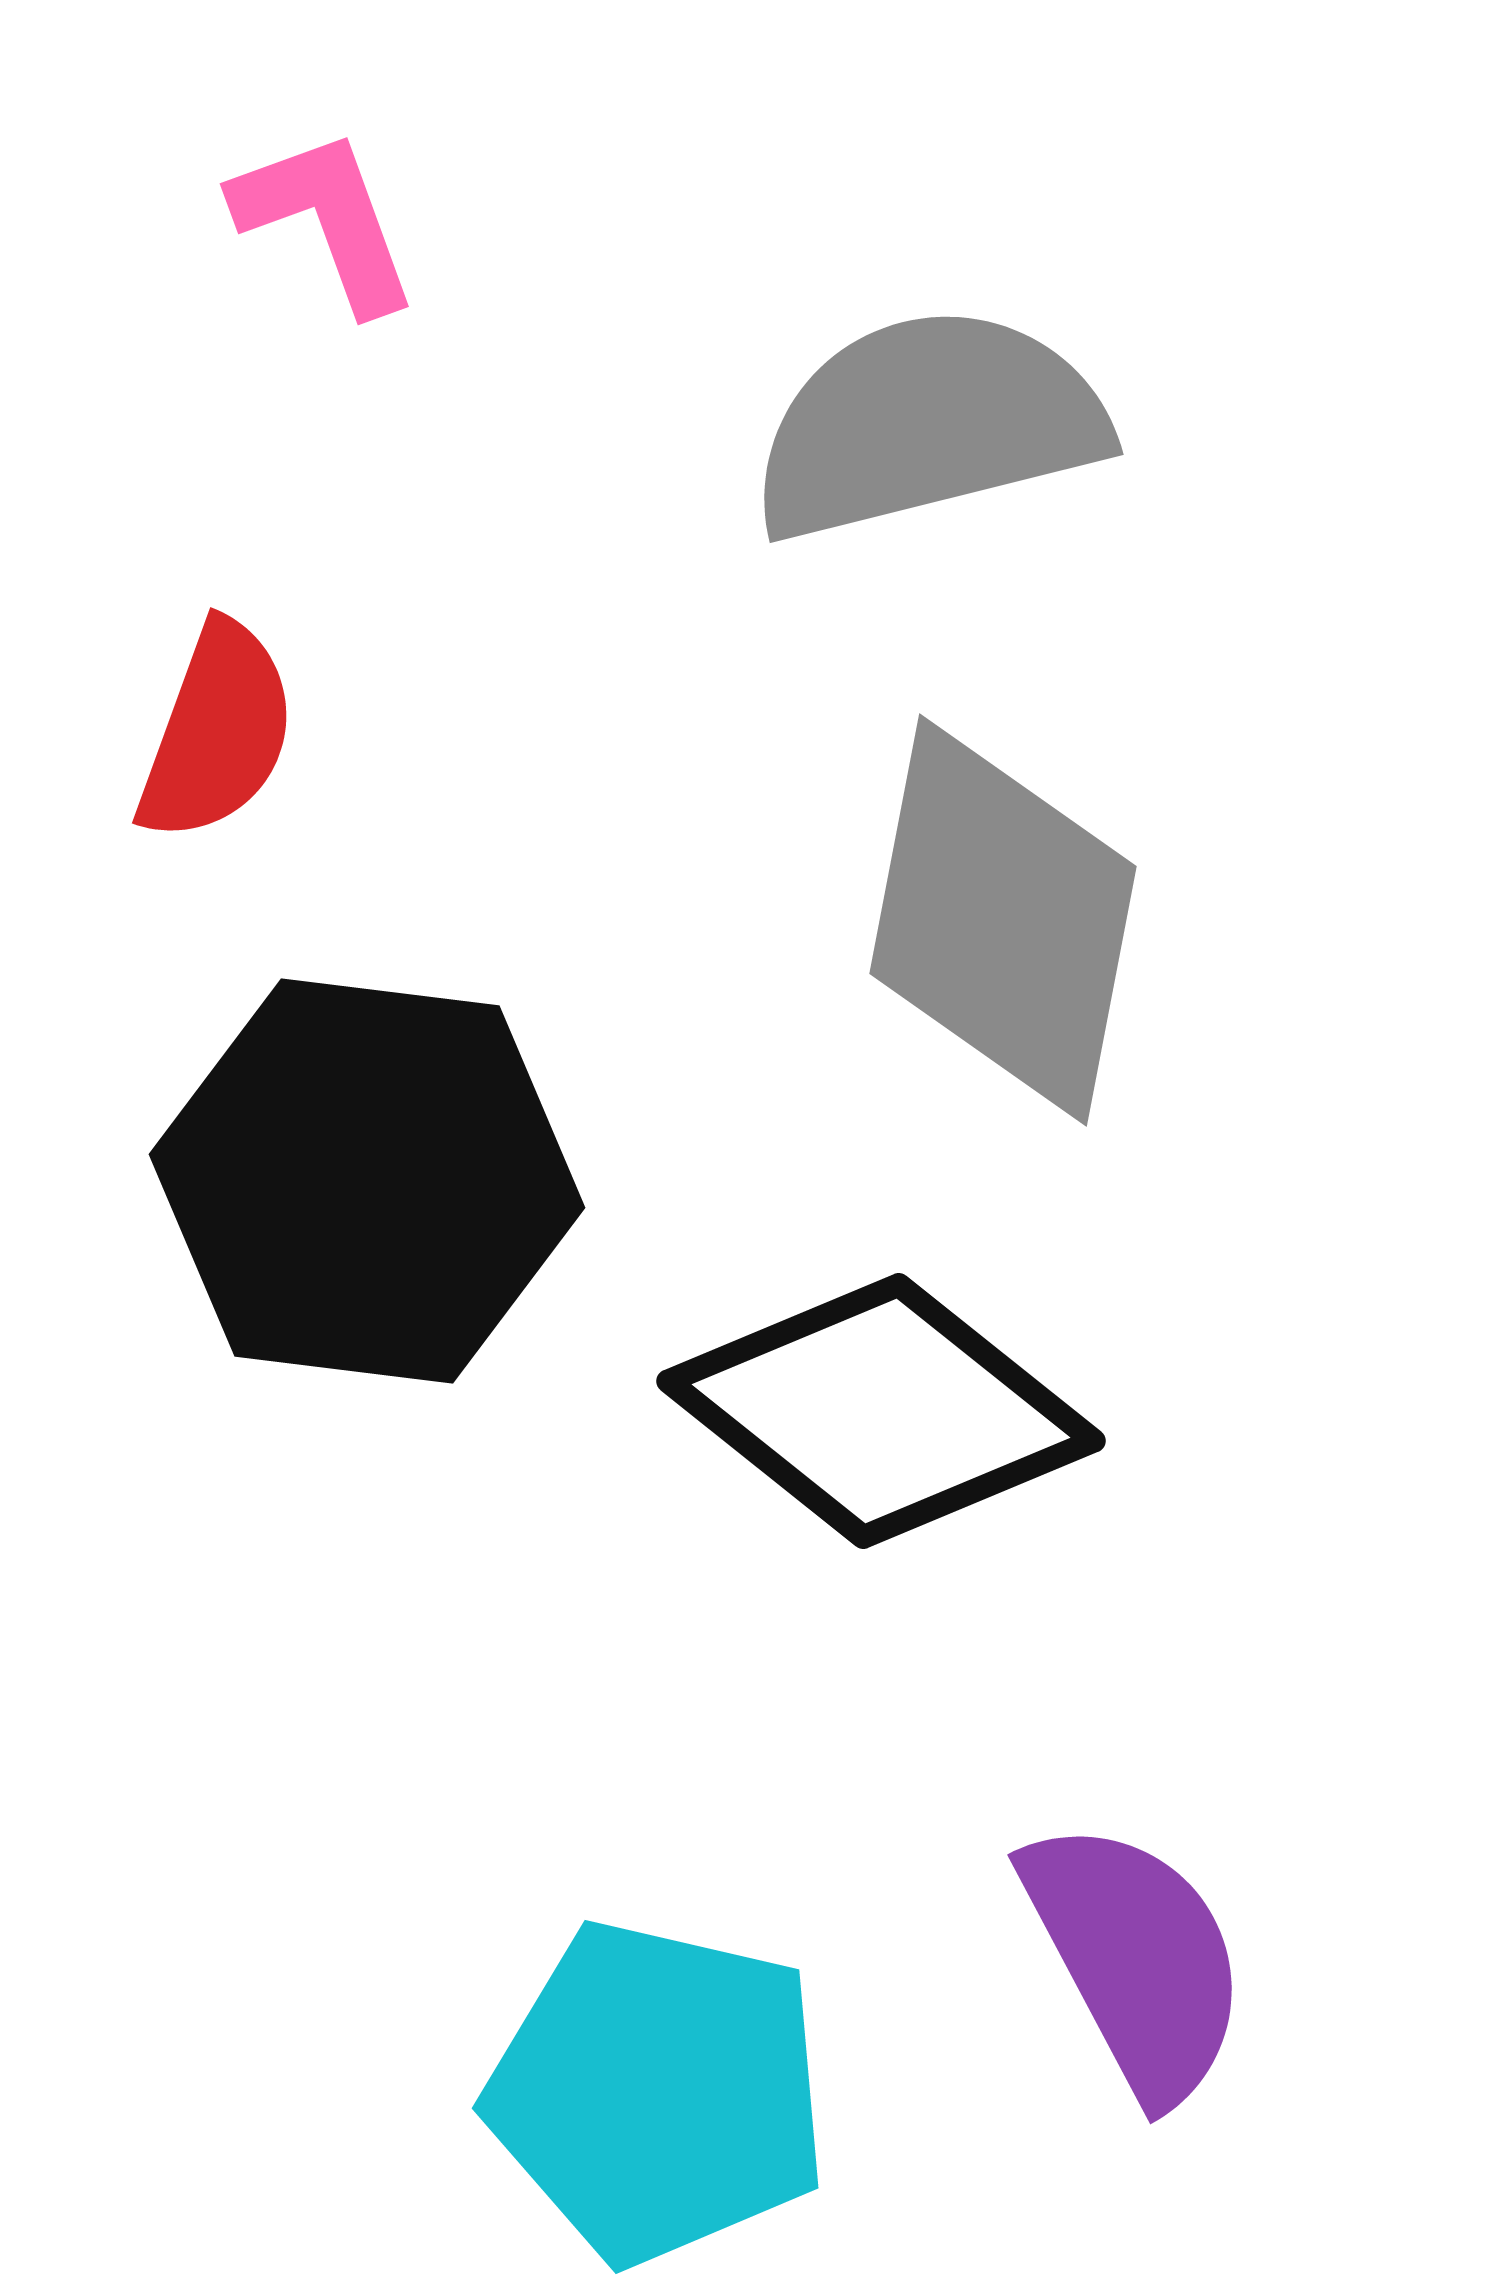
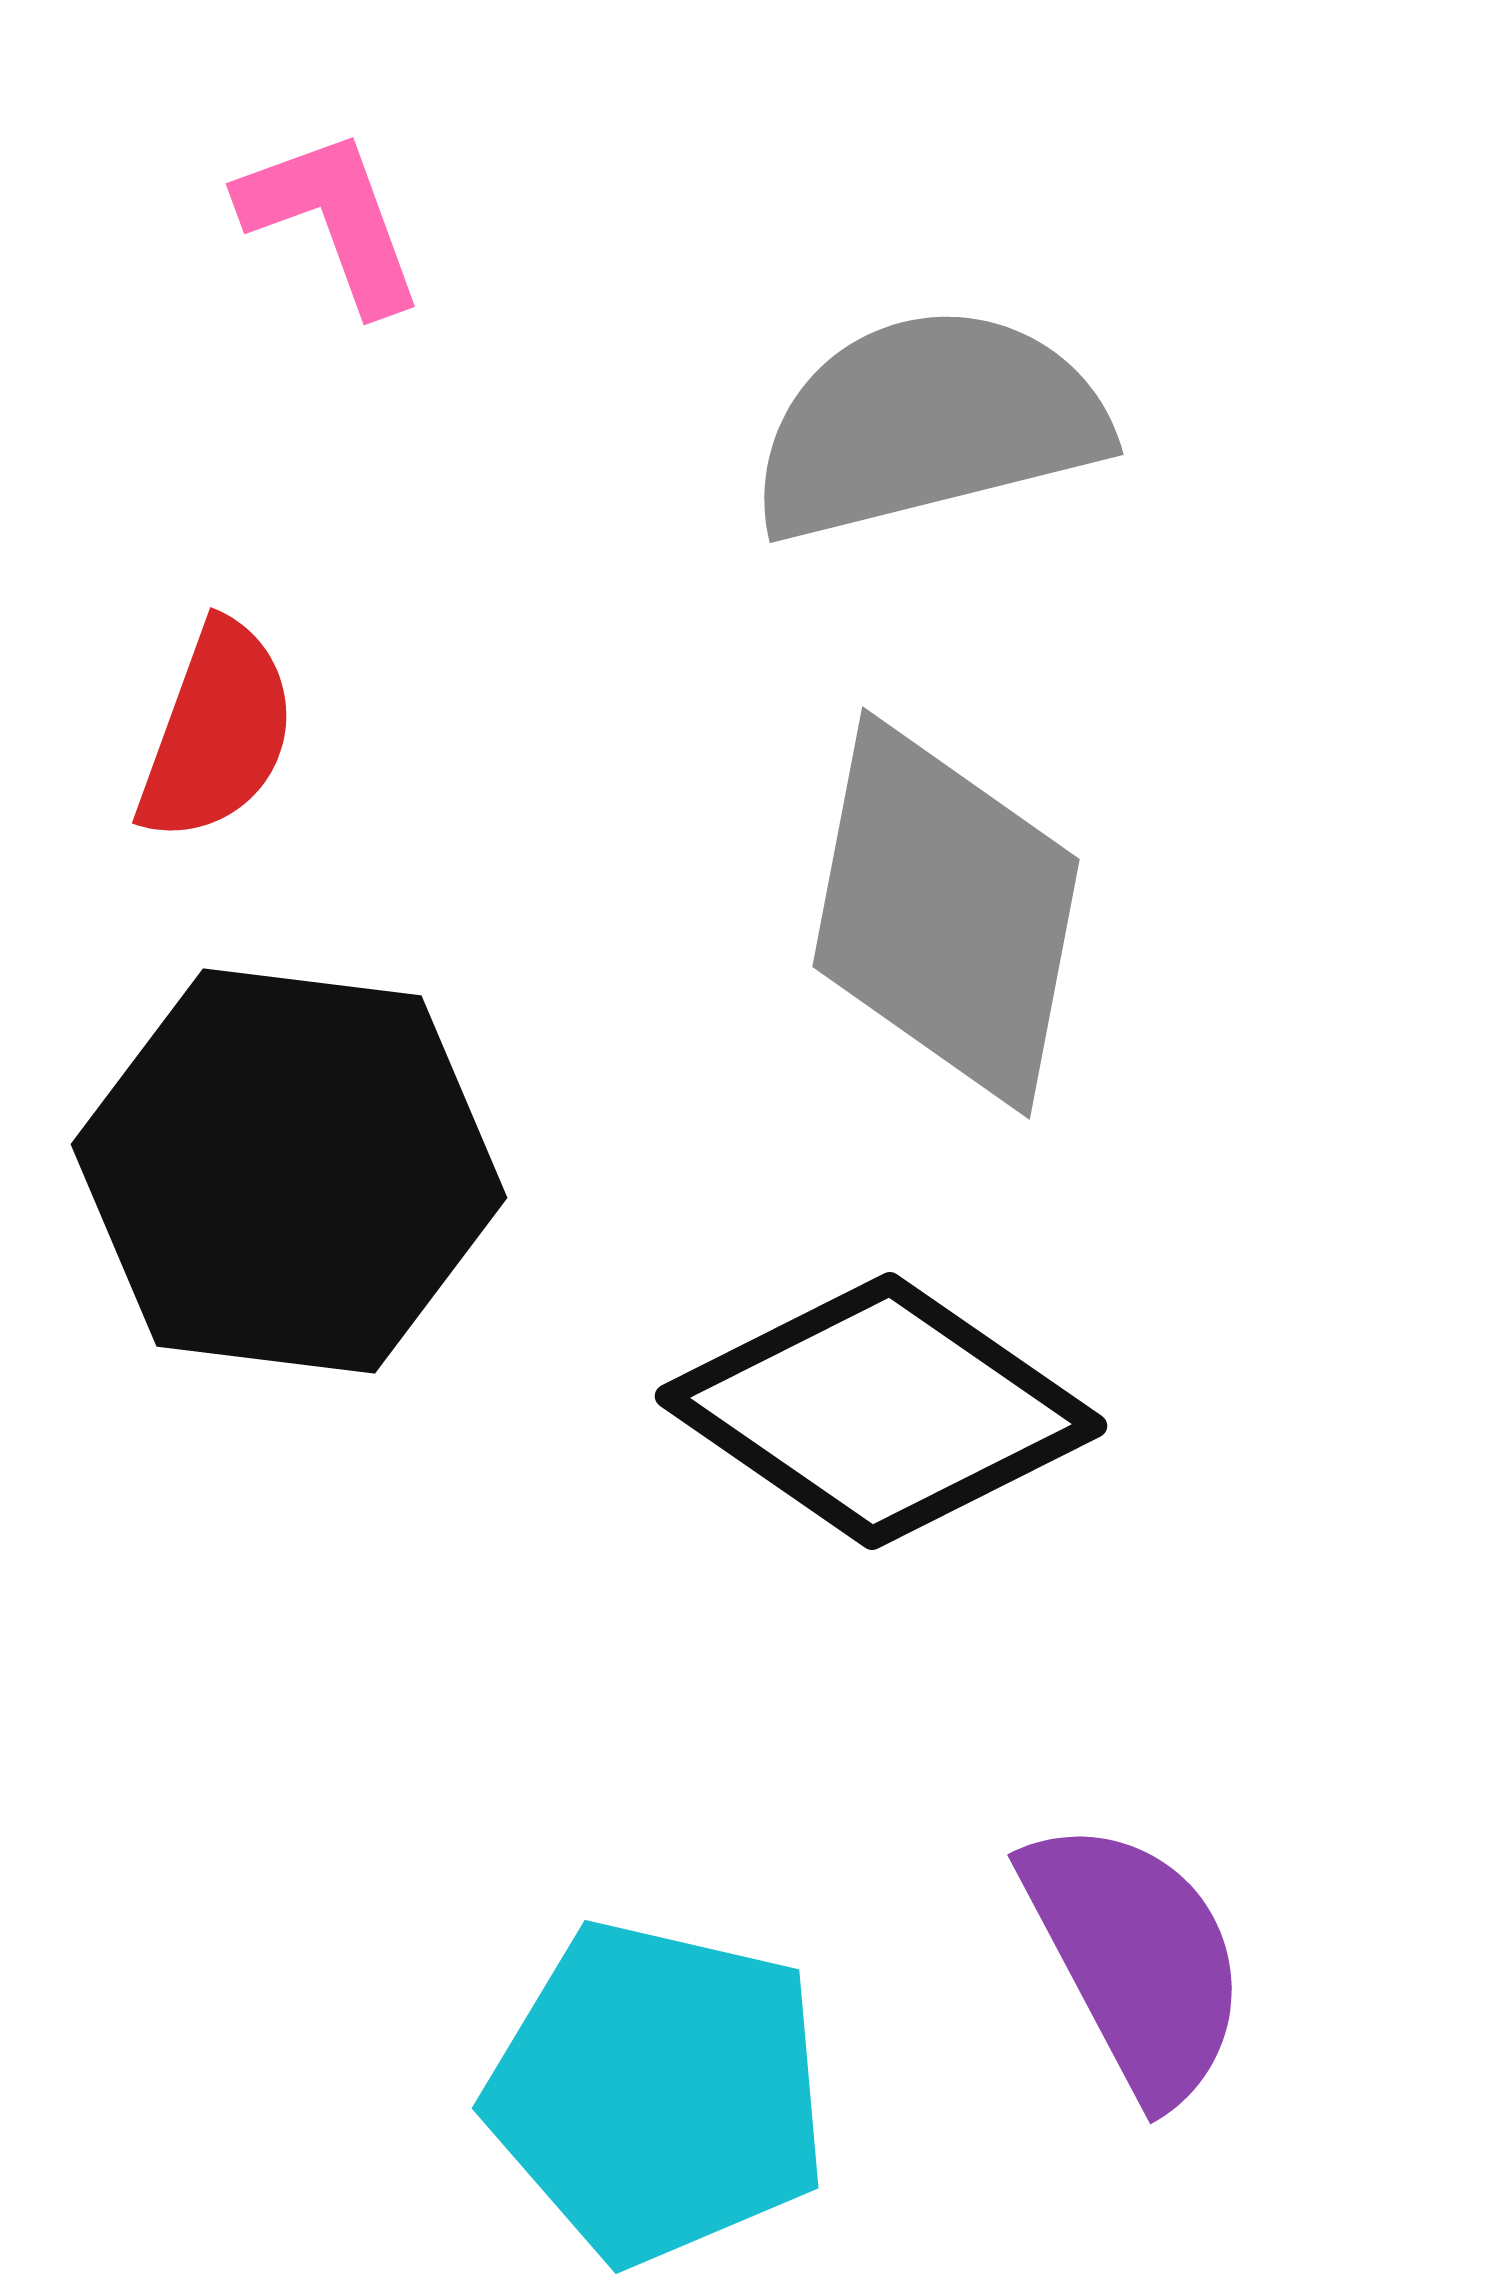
pink L-shape: moved 6 px right
gray diamond: moved 57 px left, 7 px up
black hexagon: moved 78 px left, 10 px up
black diamond: rotated 4 degrees counterclockwise
